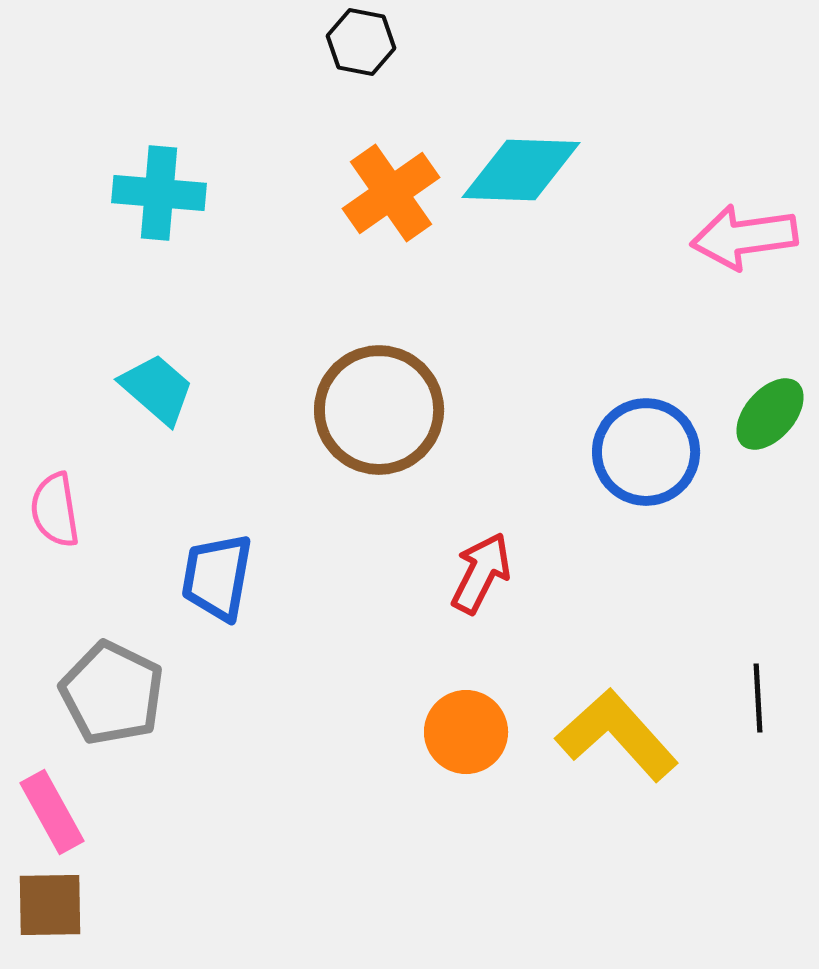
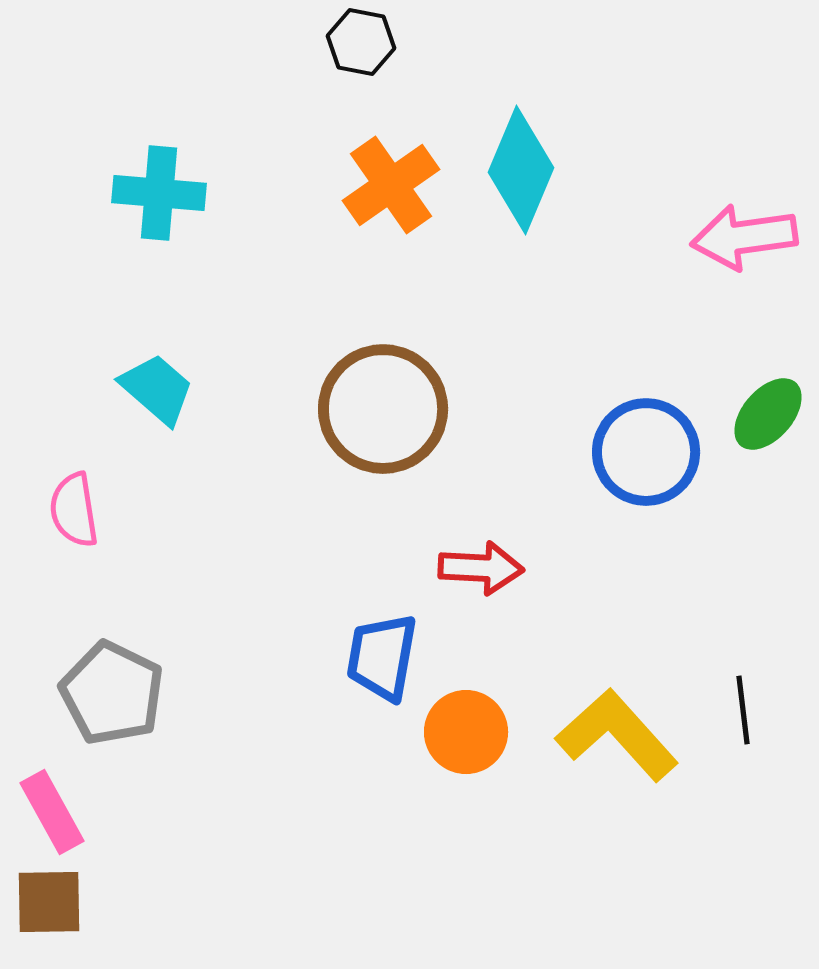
cyan diamond: rotated 69 degrees counterclockwise
orange cross: moved 8 px up
brown circle: moved 4 px right, 1 px up
green ellipse: moved 2 px left
pink semicircle: moved 19 px right
red arrow: moved 5 px up; rotated 66 degrees clockwise
blue trapezoid: moved 165 px right, 80 px down
black line: moved 15 px left, 12 px down; rotated 4 degrees counterclockwise
brown square: moved 1 px left, 3 px up
